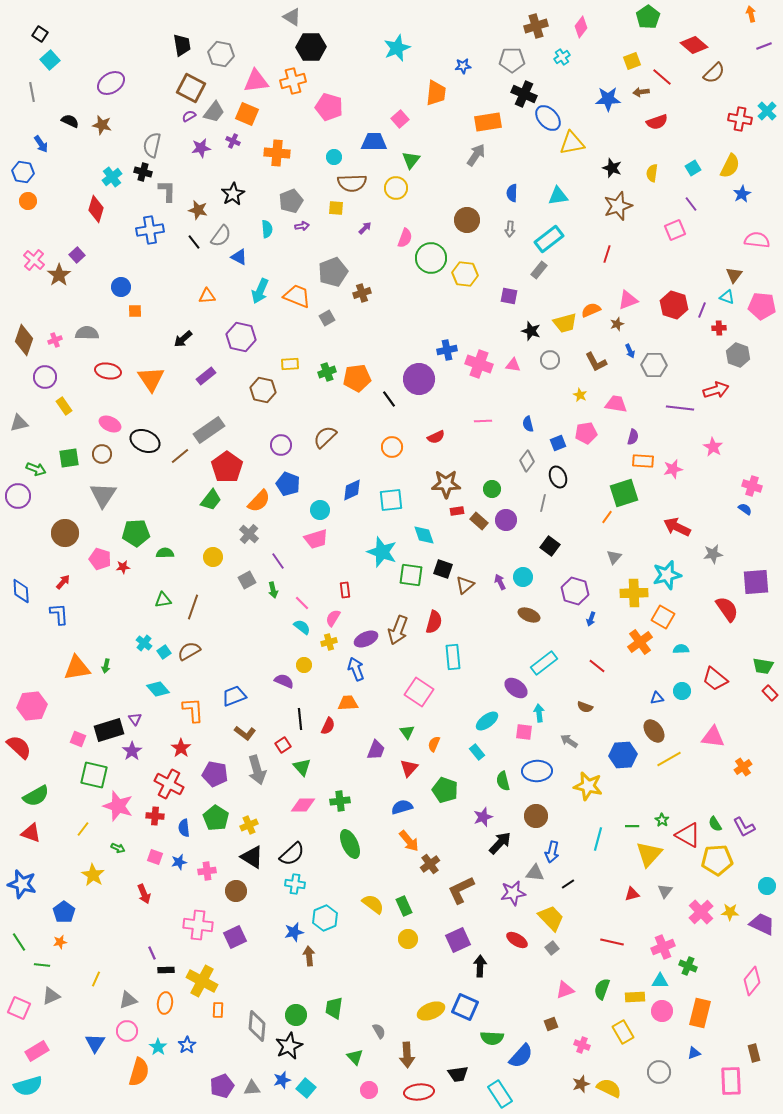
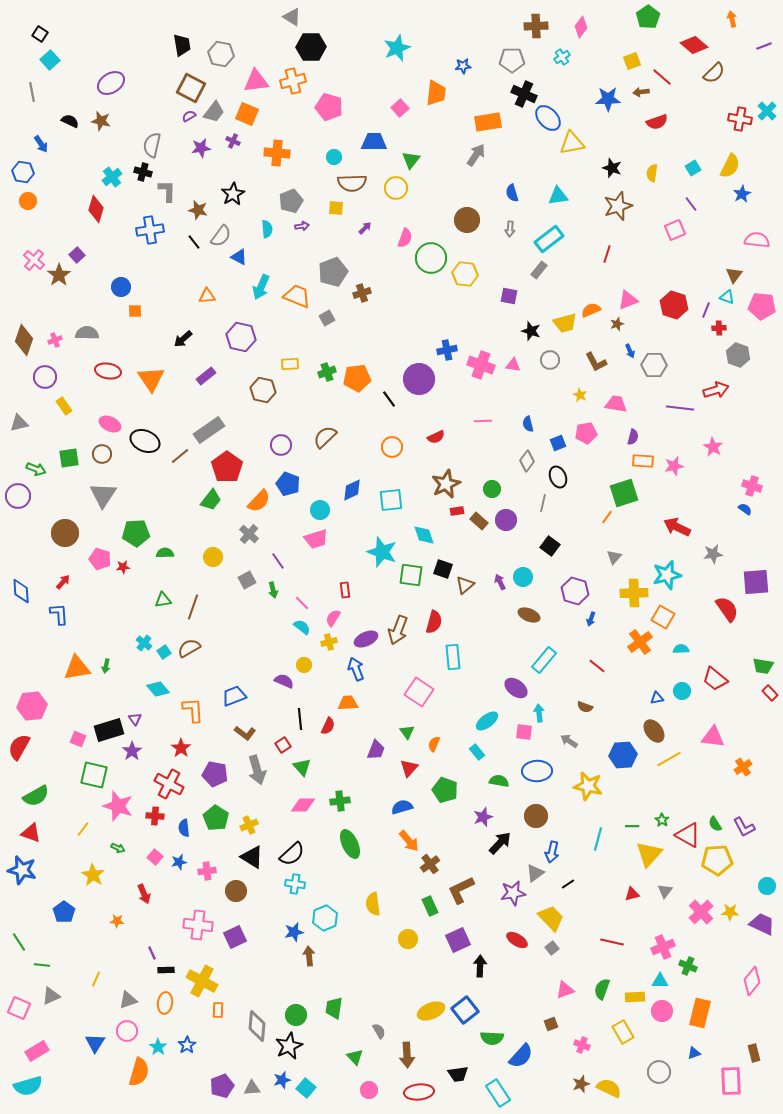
orange arrow at (751, 14): moved 19 px left, 5 px down
brown cross at (536, 26): rotated 15 degrees clockwise
pink square at (400, 119): moved 11 px up
brown star at (102, 125): moved 1 px left, 4 px up
blue semicircle at (512, 193): rotated 18 degrees counterclockwise
cyan arrow at (260, 291): moved 1 px right, 4 px up
purple line at (702, 310): moved 4 px right
pink cross at (479, 364): moved 2 px right, 1 px down
pink star at (673, 469): moved 1 px right, 3 px up
brown star at (446, 484): rotated 24 degrees counterclockwise
brown semicircle at (189, 651): moved 3 px up
cyan rectangle at (544, 663): moved 3 px up; rotated 12 degrees counterclockwise
red semicircle at (19, 747): rotated 104 degrees counterclockwise
green semicircle at (503, 781): moved 4 px left; rotated 114 degrees clockwise
pink square at (155, 857): rotated 21 degrees clockwise
gray triangle at (535, 873): rotated 42 degrees counterclockwise
blue star at (22, 884): moved 14 px up
yellow semicircle at (373, 904): rotated 135 degrees counterclockwise
green rectangle at (404, 906): moved 26 px right
orange star at (60, 942): moved 57 px right, 21 px up; rotated 16 degrees clockwise
blue square at (465, 1007): moved 3 px down; rotated 28 degrees clockwise
cyan rectangle at (500, 1094): moved 2 px left, 1 px up
